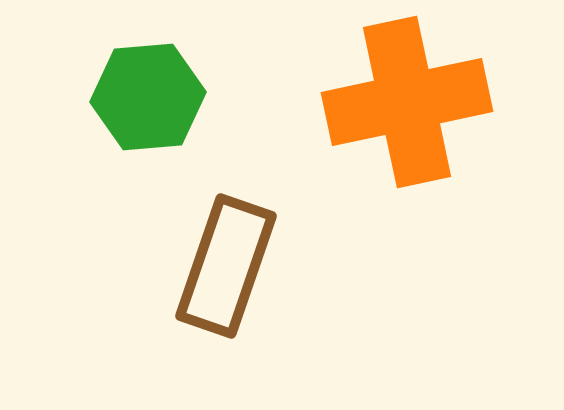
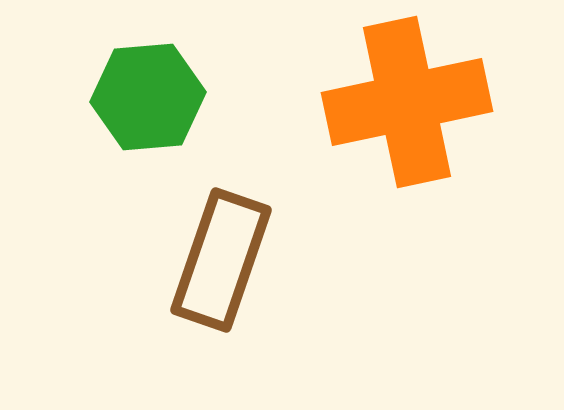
brown rectangle: moved 5 px left, 6 px up
